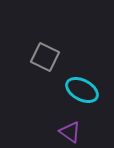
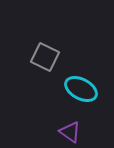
cyan ellipse: moved 1 px left, 1 px up
